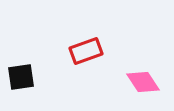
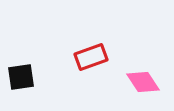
red rectangle: moved 5 px right, 6 px down
